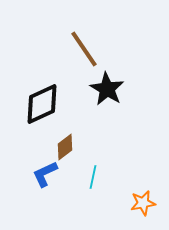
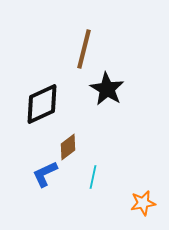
brown line: rotated 48 degrees clockwise
brown diamond: moved 3 px right
